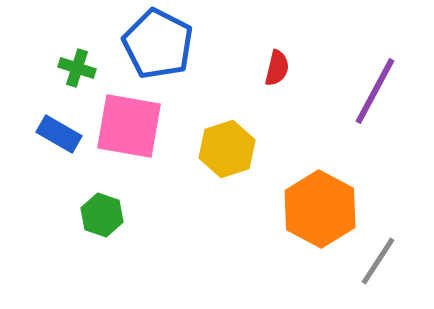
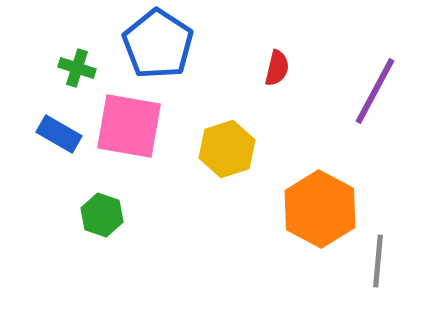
blue pentagon: rotated 6 degrees clockwise
gray line: rotated 28 degrees counterclockwise
